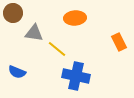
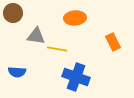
gray triangle: moved 2 px right, 3 px down
orange rectangle: moved 6 px left
yellow line: rotated 30 degrees counterclockwise
blue semicircle: rotated 18 degrees counterclockwise
blue cross: moved 1 px down; rotated 8 degrees clockwise
